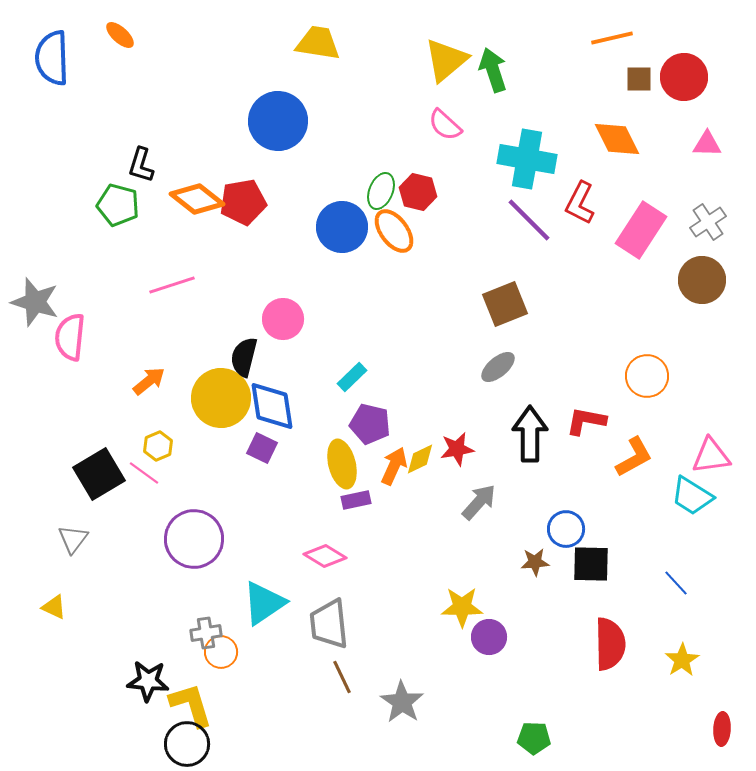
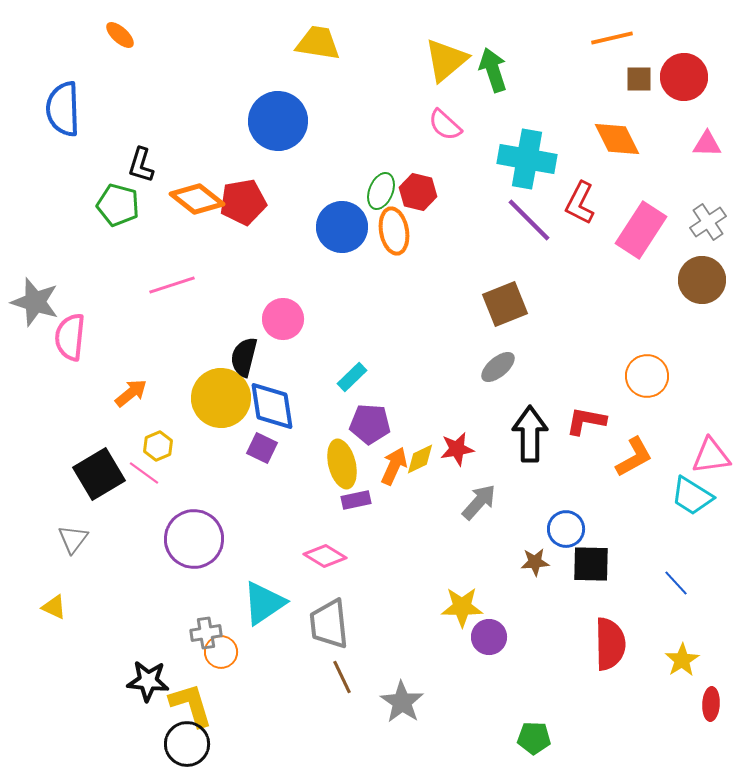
blue semicircle at (52, 58): moved 11 px right, 51 px down
orange ellipse at (394, 231): rotated 27 degrees clockwise
orange arrow at (149, 381): moved 18 px left, 12 px down
purple pentagon at (370, 424): rotated 9 degrees counterclockwise
red ellipse at (722, 729): moved 11 px left, 25 px up
